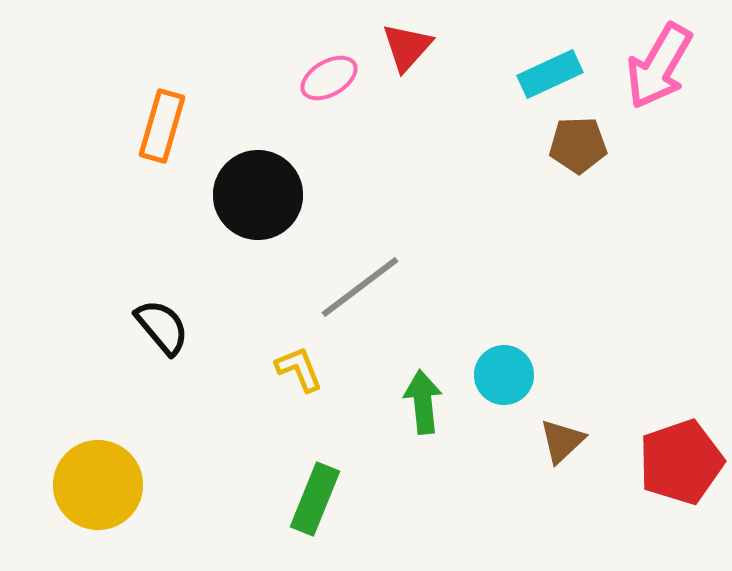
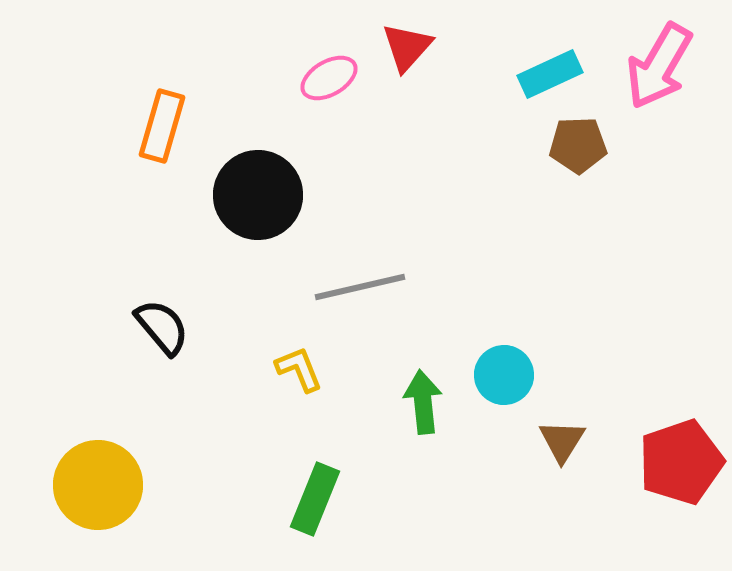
gray line: rotated 24 degrees clockwise
brown triangle: rotated 15 degrees counterclockwise
